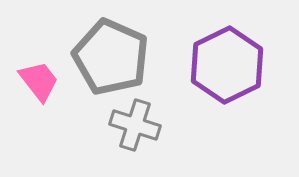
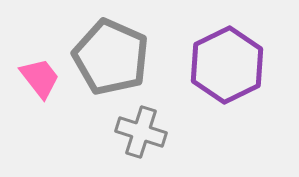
pink trapezoid: moved 1 px right, 3 px up
gray cross: moved 6 px right, 7 px down
